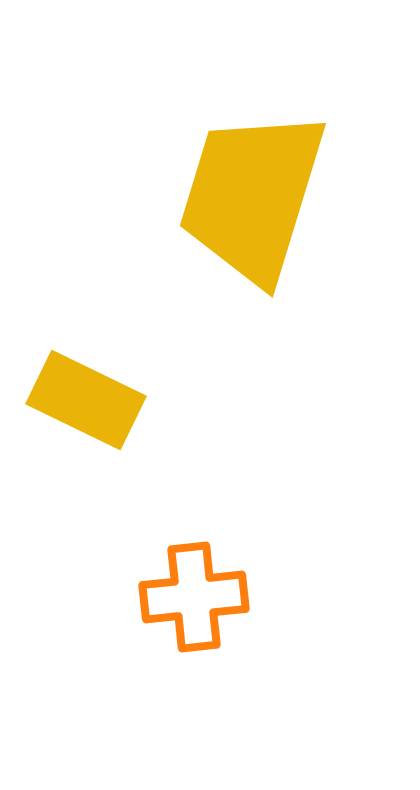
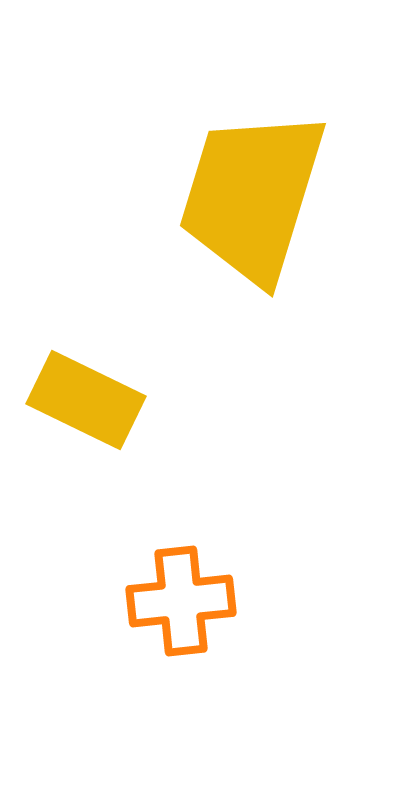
orange cross: moved 13 px left, 4 px down
